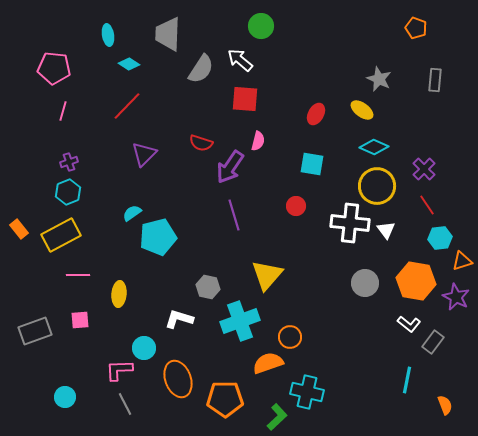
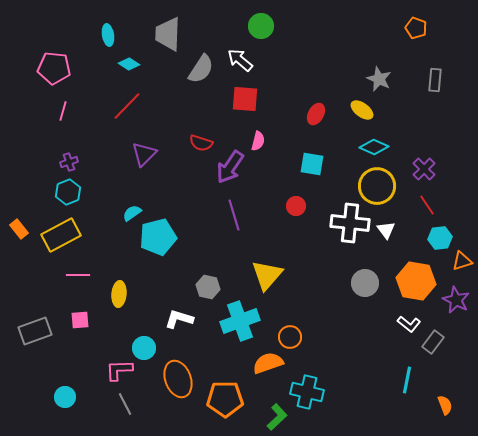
purple star at (456, 297): moved 3 px down
